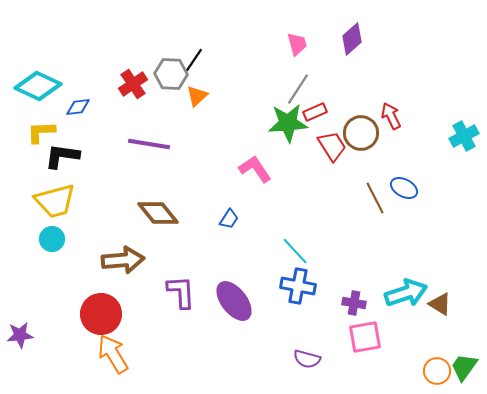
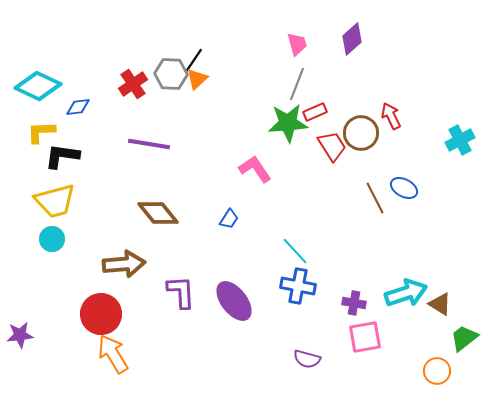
gray line: moved 1 px left, 5 px up; rotated 12 degrees counterclockwise
orange triangle: moved 17 px up
cyan cross: moved 4 px left, 4 px down
brown arrow: moved 1 px right, 4 px down
green trapezoid: moved 29 px up; rotated 16 degrees clockwise
